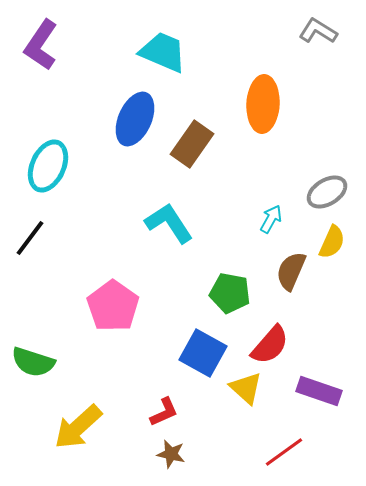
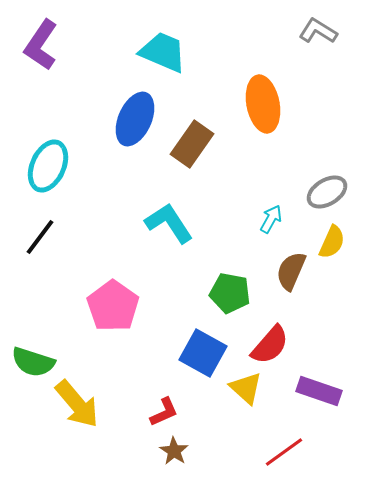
orange ellipse: rotated 14 degrees counterclockwise
black line: moved 10 px right, 1 px up
yellow arrow: moved 1 px left, 23 px up; rotated 88 degrees counterclockwise
brown star: moved 3 px right, 3 px up; rotated 20 degrees clockwise
